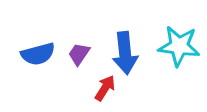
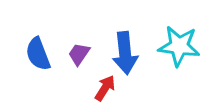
blue semicircle: rotated 84 degrees clockwise
